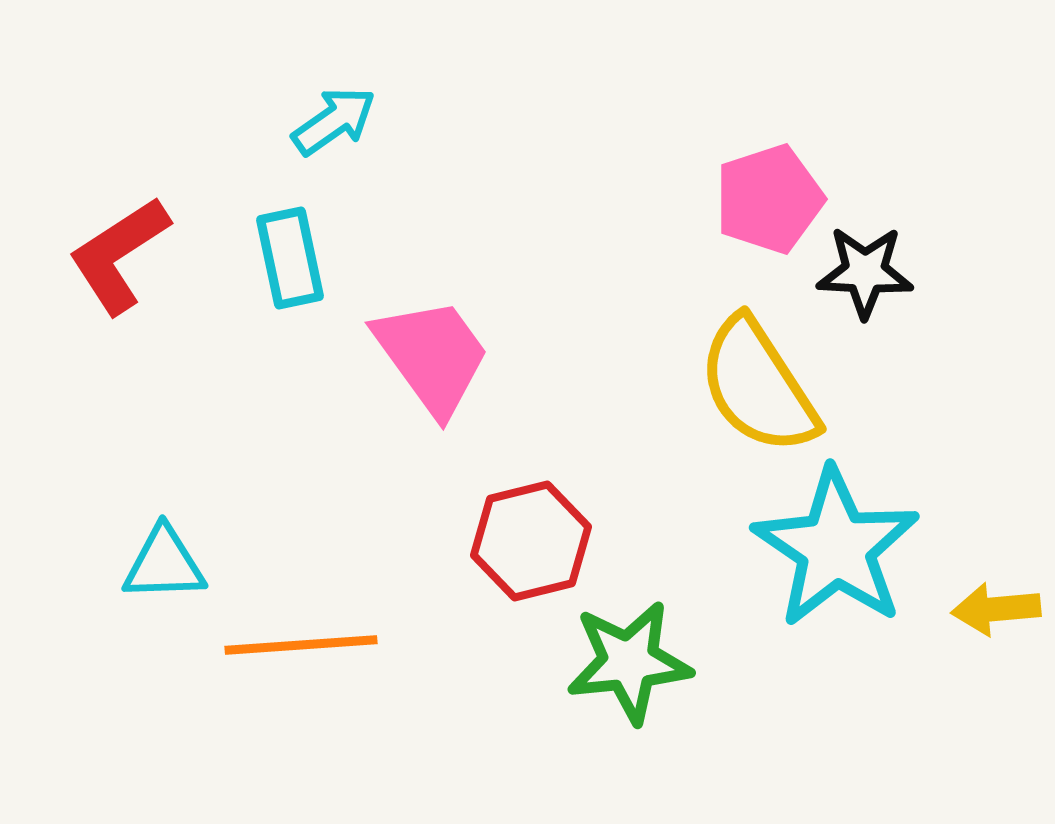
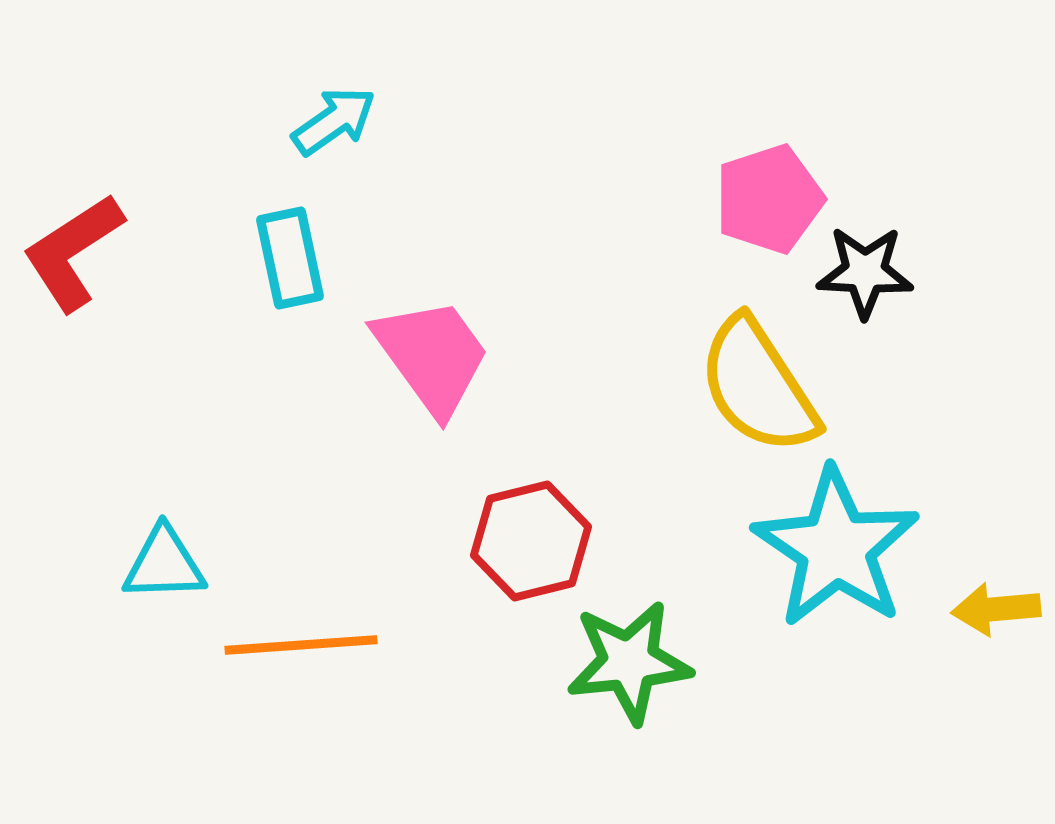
red L-shape: moved 46 px left, 3 px up
